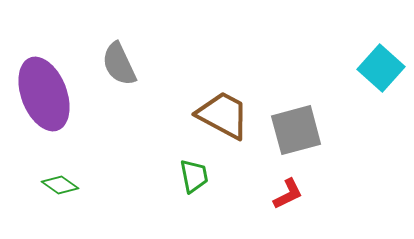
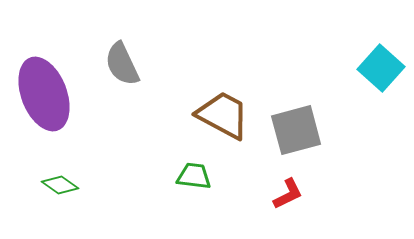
gray semicircle: moved 3 px right
green trapezoid: rotated 72 degrees counterclockwise
